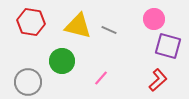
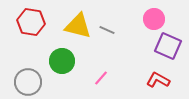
gray line: moved 2 px left
purple square: rotated 8 degrees clockwise
red L-shape: rotated 110 degrees counterclockwise
